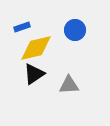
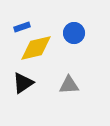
blue circle: moved 1 px left, 3 px down
black triangle: moved 11 px left, 9 px down
